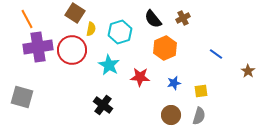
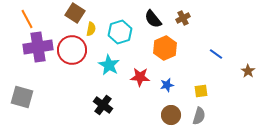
blue star: moved 7 px left, 2 px down
